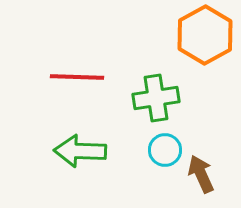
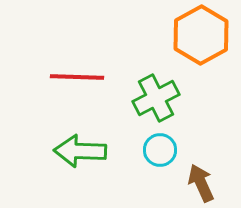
orange hexagon: moved 4 px left
green cross: rotated 18 degrees counterclockwise
cyan circle: moved 5 px left
brown arrow: moved 9 px down
